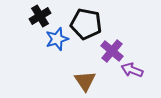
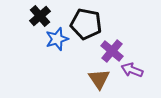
black cross: rotated 10 degrees counterclockwise
brown triangle: moved 14 px right, 2 px up
